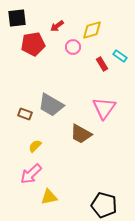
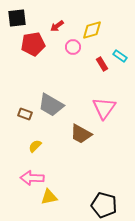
pink arrow: moved 1 px right, 4 px down; rotated 45 degrees clockwise
